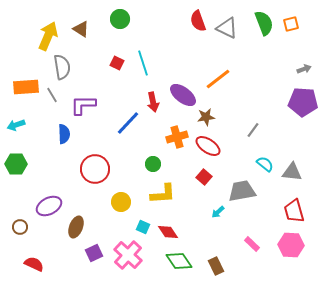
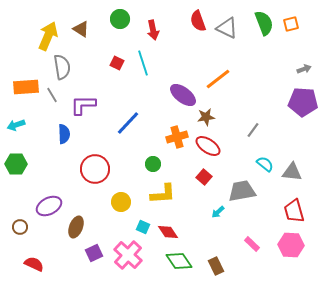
red arrow at (153, 102): moved 72 px up
